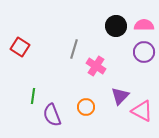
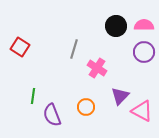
pink cross: moved 1 px right, 2 px down
